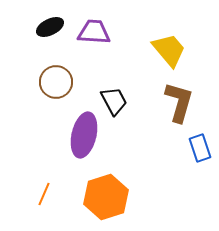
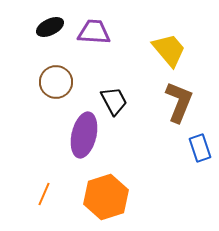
brown L-shape: rotated 6 degrees clockwise
